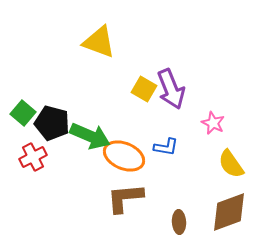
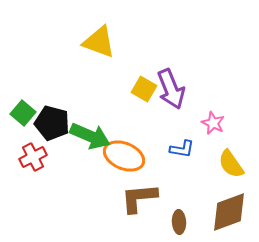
blue L-shape: moved 16 px right, 2 px down
brown L-shape: moved 14 px right
